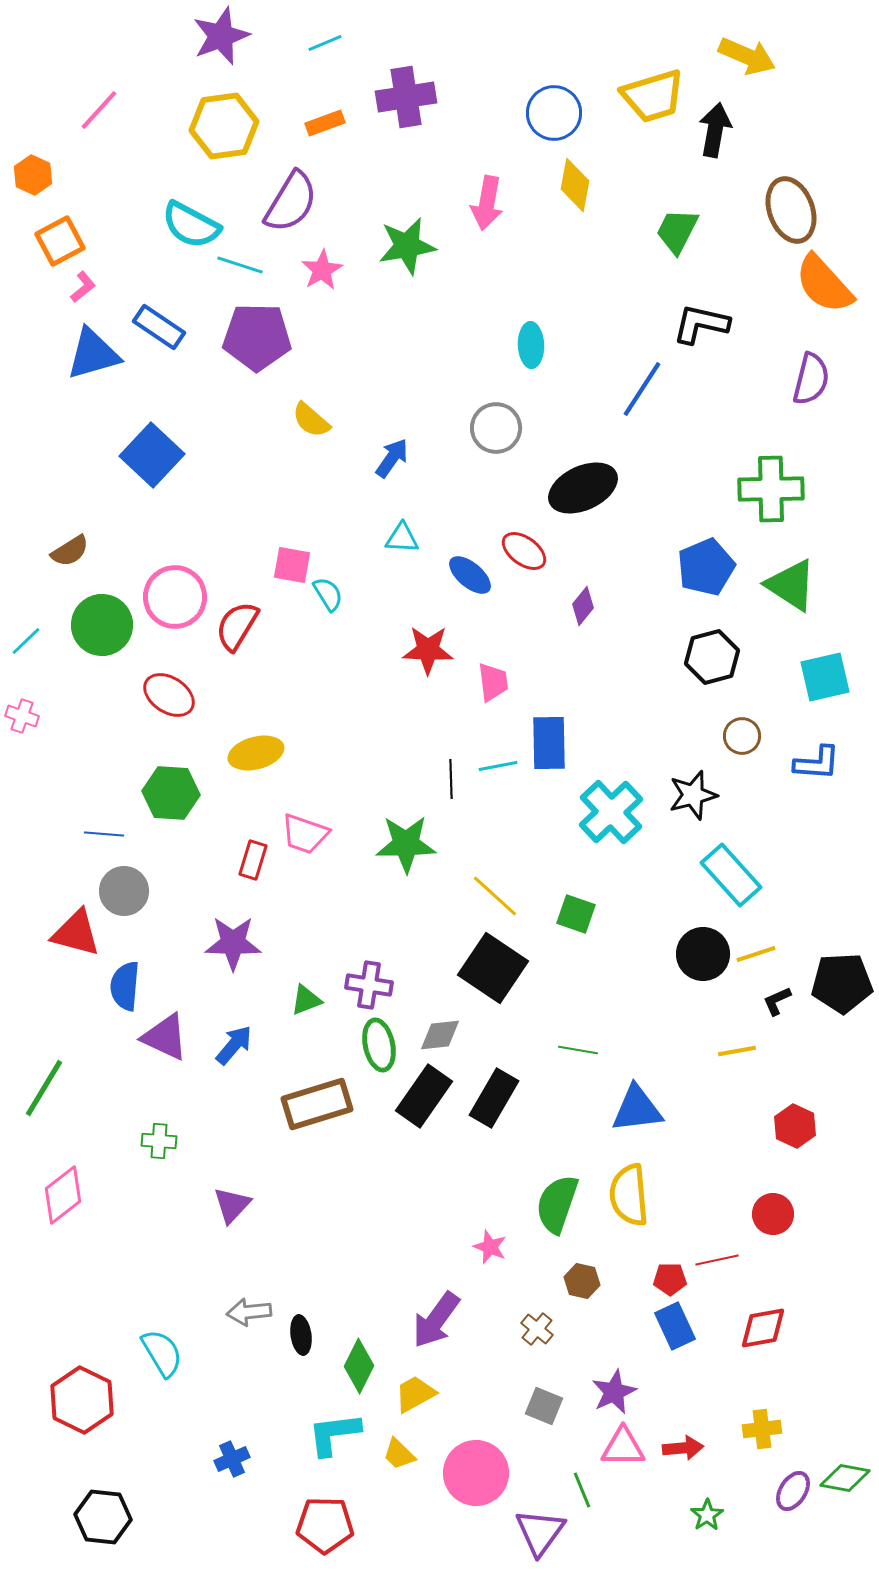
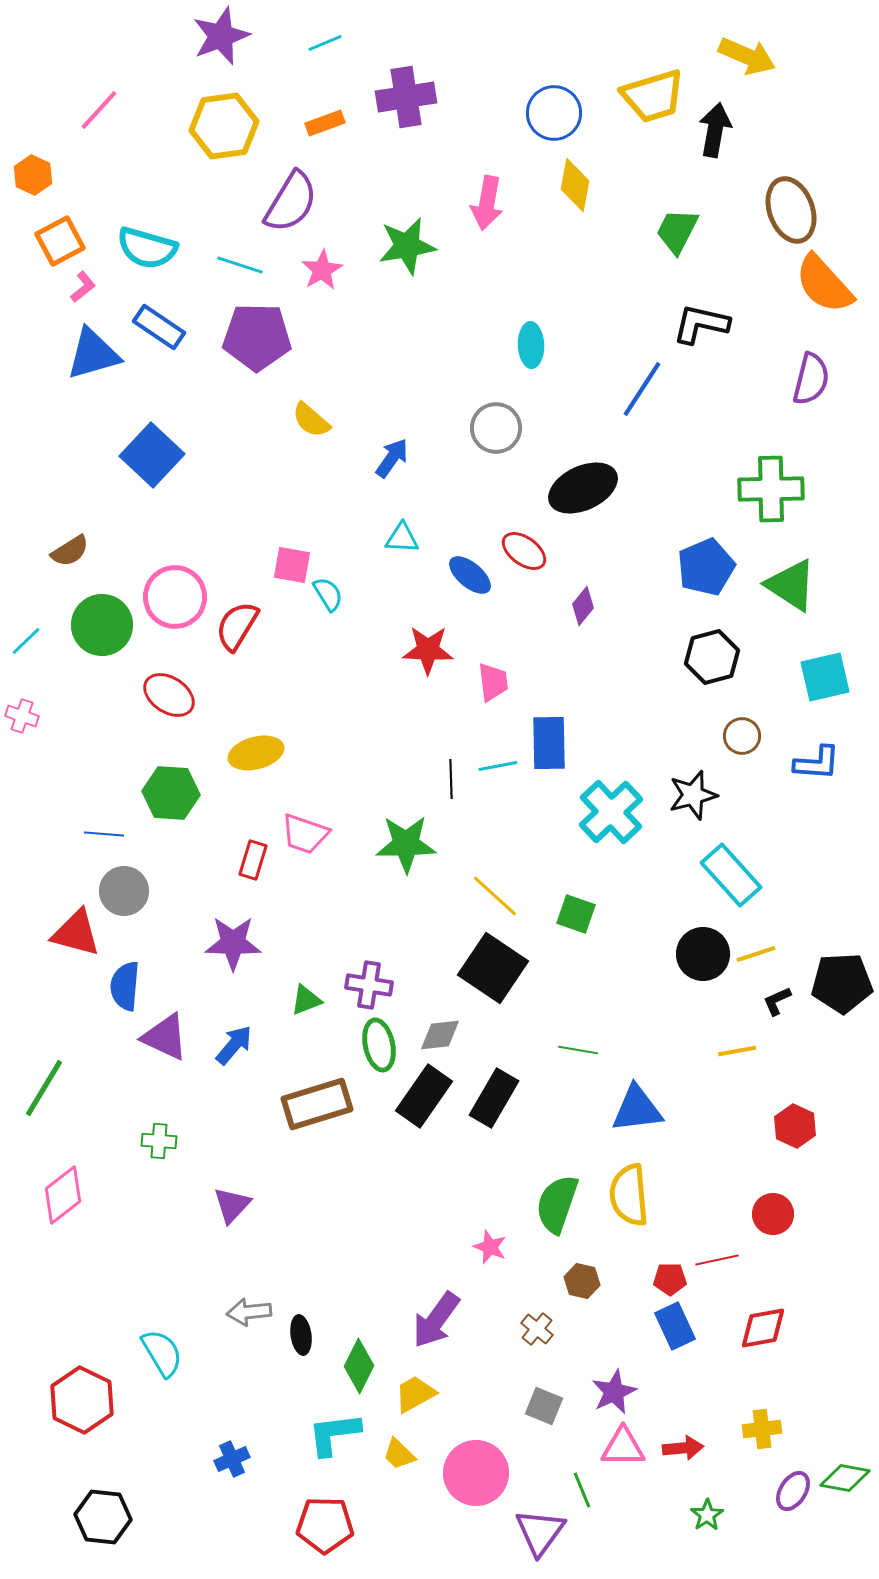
cyan semicircle at (191, 225): moved 44 px left, 23 px down; rotated 12 degrees counterclockwise
